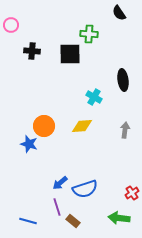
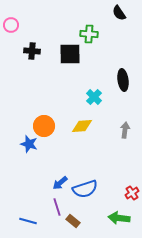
cyan cross: rotated 14 degrees clockwise
